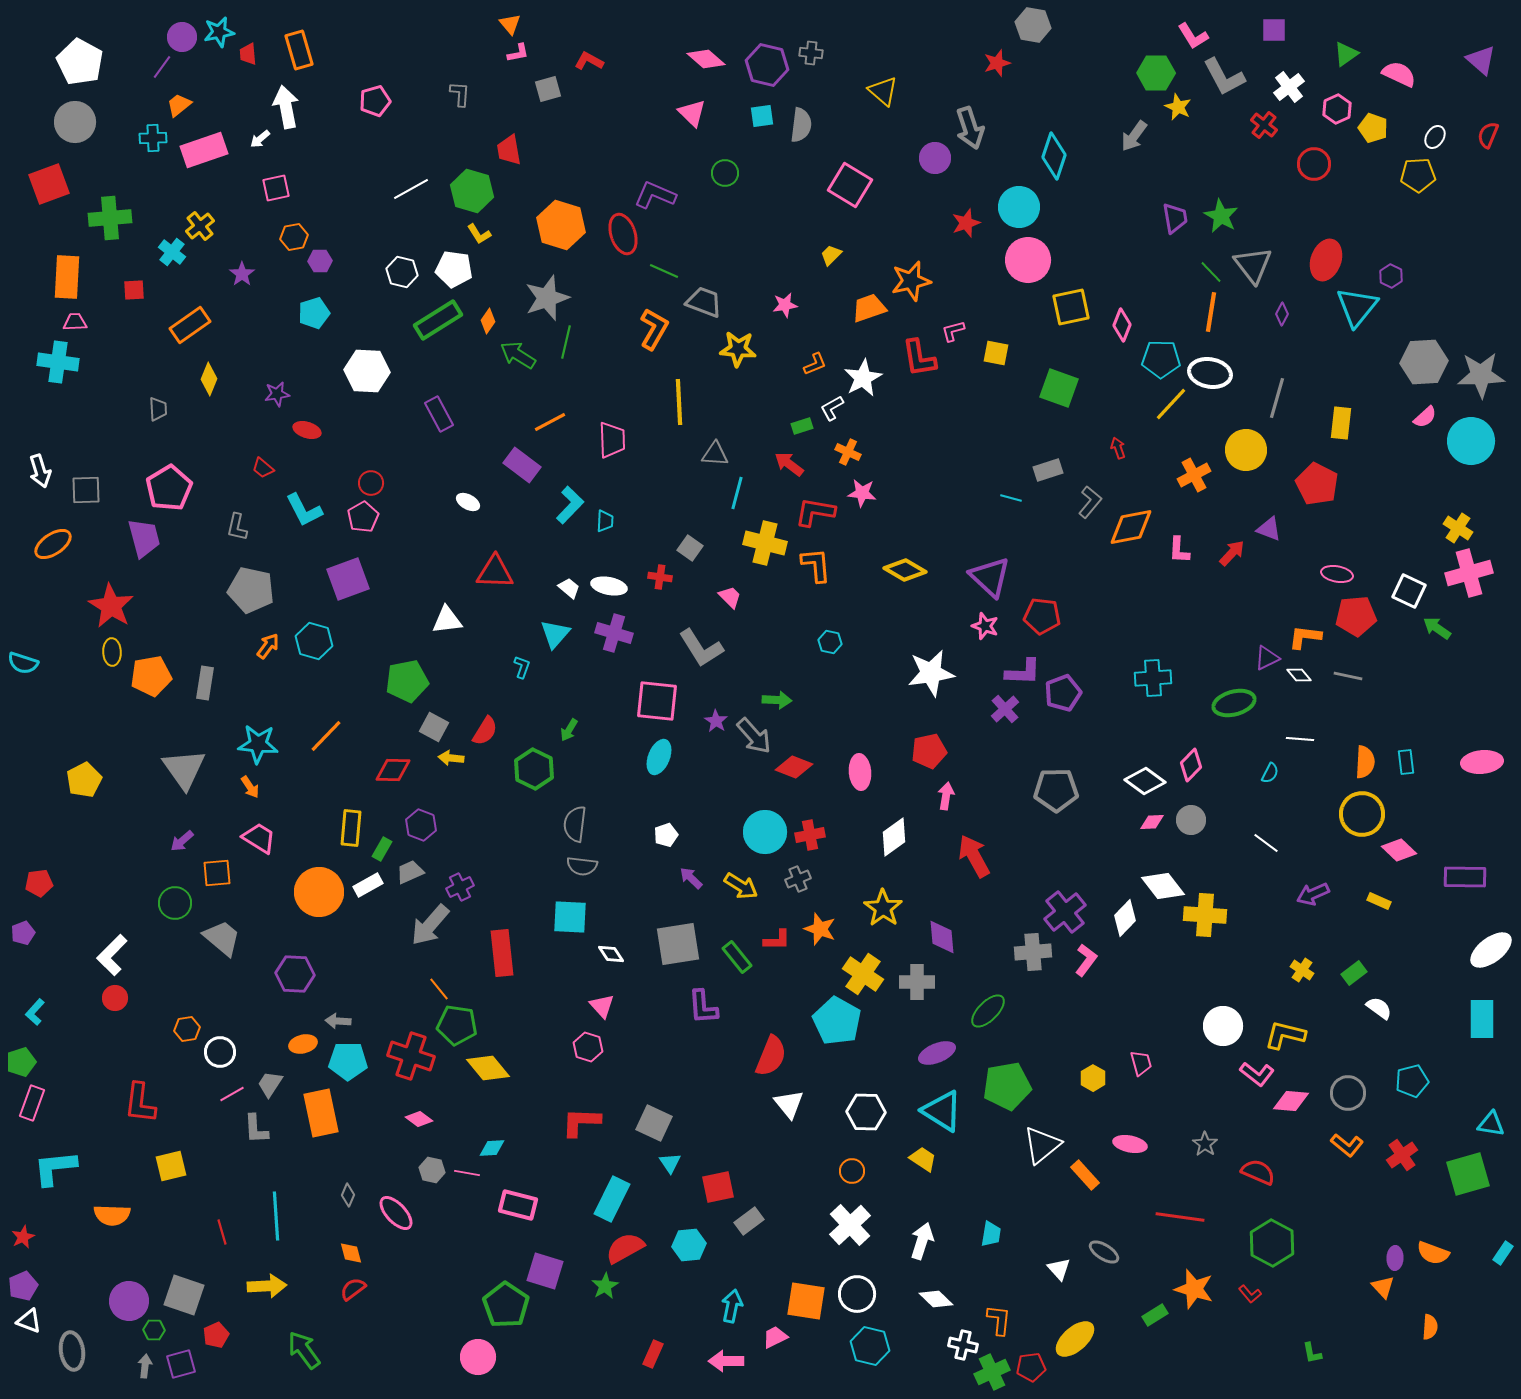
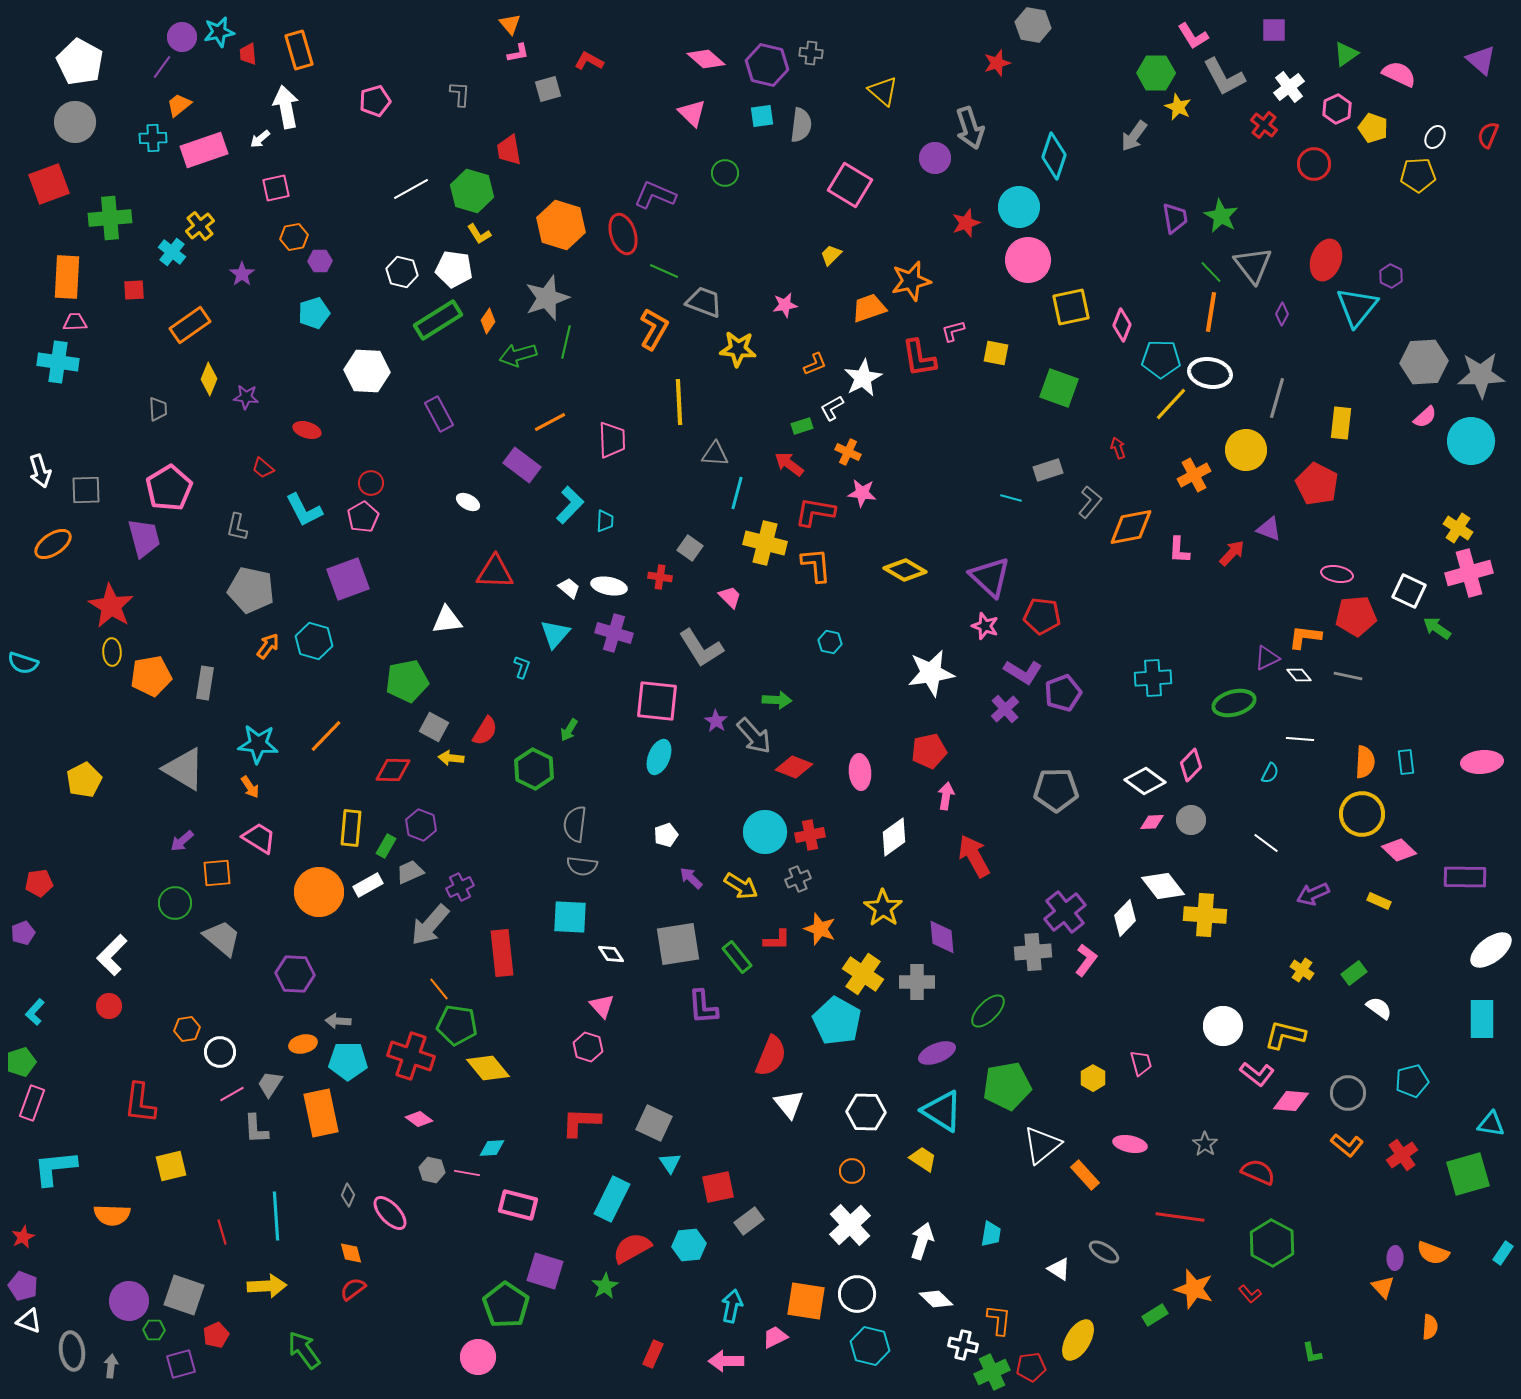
green arrow at (518, 355): rotated 48 degrees counterclockwise
purple star at (277, 394): moved 31 px left, 3 px down; rotated 15 degrees clockwise
purple L-shape at (1023, 672): rotated 30 degrees clockwise
gray triangle at (184, 769): rotated 24 degrees counterclockwise
green rectangle at (382, 849): moved 4 px right, 3 px up
red circle at (115, 998): moved 6 px left, 8 px down
pink ellipse at (396, 1213): moved 6 px left
red semicircle at (625, 1248): moved 7 px right
white triangle at (1059, 1269): rotated 15 degrees counterclockwise
purple pentagon at (23, 1286): rotated 28 degrees counterclockwise
yellow ellipse at (1075, 1339): moved 3 px right, 1 px down; rotated 18 degrees counterclockwise
gray arrow at (145, 1366): moved 34 px left
